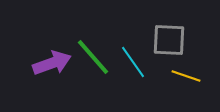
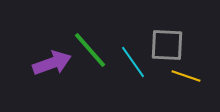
gray square: moved 2 px left, 5 px down
green line: moved 3 px left, 7 px up
